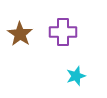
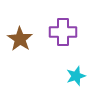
brown star: moved 5 px down
